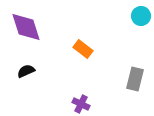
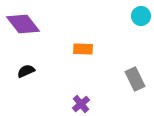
purple diamond: moved 3 px left, 3 px up; rotated 20 degrees counterclockwise
orange rectangle: rotated 36 degrees counterclockwise
gray rectangle: rotated 40 degrees counterclockwise
purple cross: rotated 24 degrees clockwise
